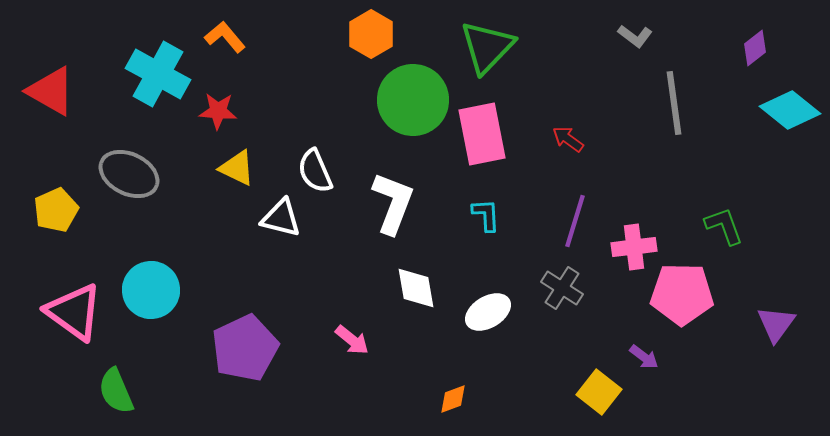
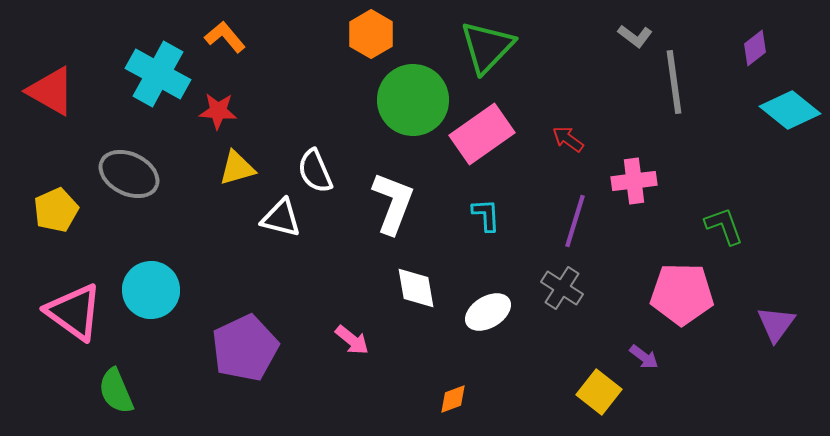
gray line: moved 21 px up
pink rectangle: rotated 66 degrees clockwise
yellow triangle: rotated 42 degrees counterclockwise
pink cross: moved 66 px up
